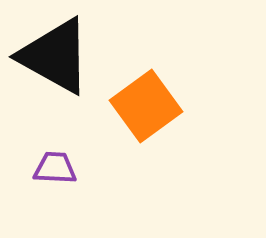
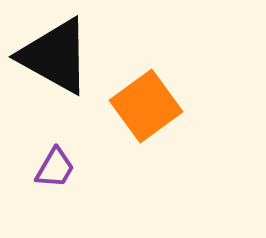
purple trapezoid: rotated 117 degrees clockwise
